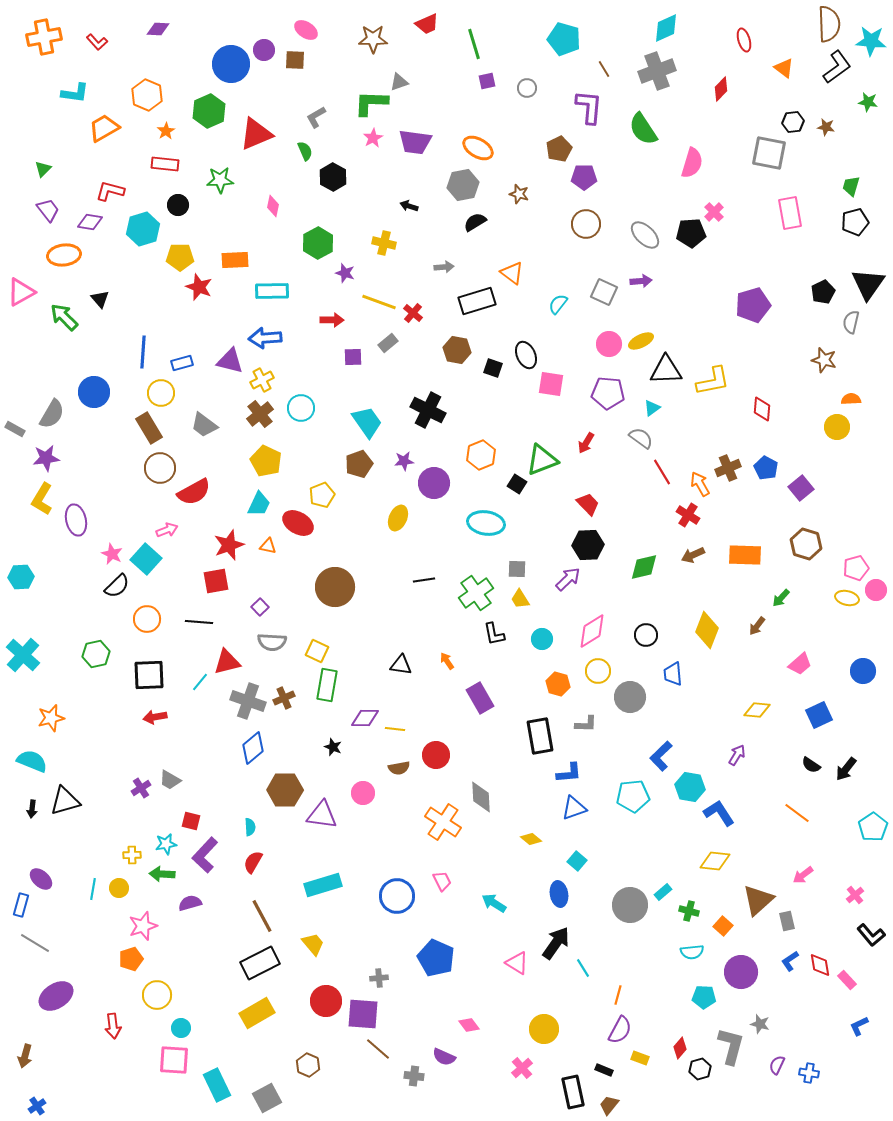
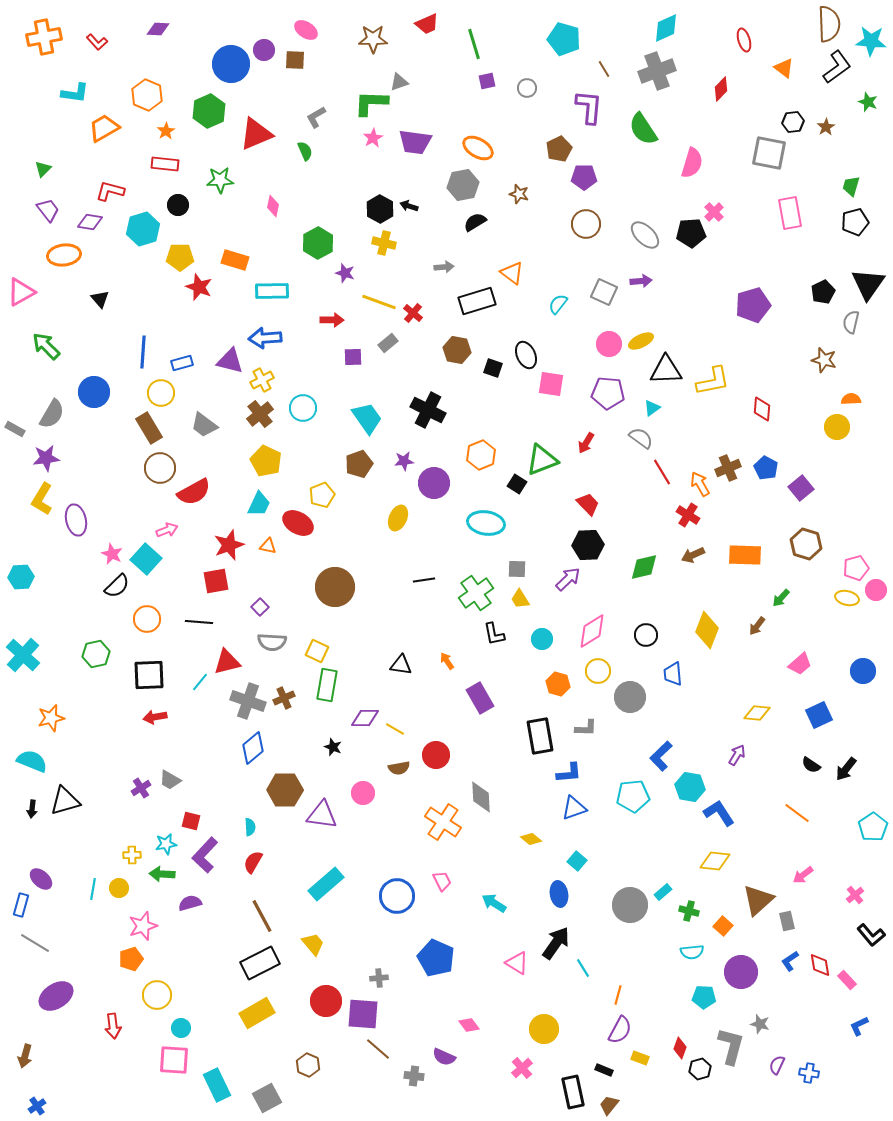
green star at (868, 102): rotated 12 degrees clockwise
brown star at (826, 127): rotated 30 degrees clockwise
black hexagon at (333, 177): moved 47 px right, 32 px down
orange rectangle at (235, 260): rotated 20 degrees clockwise
green arrow at (64, 317): moved 18 px left, 29 px down
cyan circle at (301, 408): moved 2 px right
cyan trapezoid at (367, 422): moved 4 px up
yellow diamond at (757, 710): moved 3 px down
gray L-shape at (586, 724): moved 4 px down
yellow line at (395, 729): rotated 24 degrees clockwise
cyan rectangle at (323, 885): moved 3 px right, 1 px up; rotated 24 degrees counterclockwise
red diamond at (680, 1048): rotated 20 degrees counterclockwise
